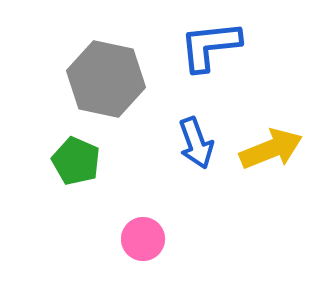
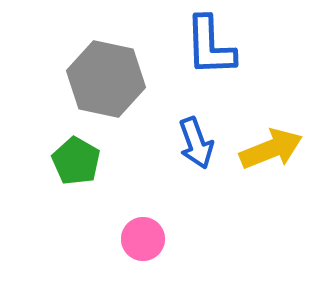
blue L-shape: rotated 86 degrees counterclockwise
green pentagon: rotated 6 degrees clockwise
